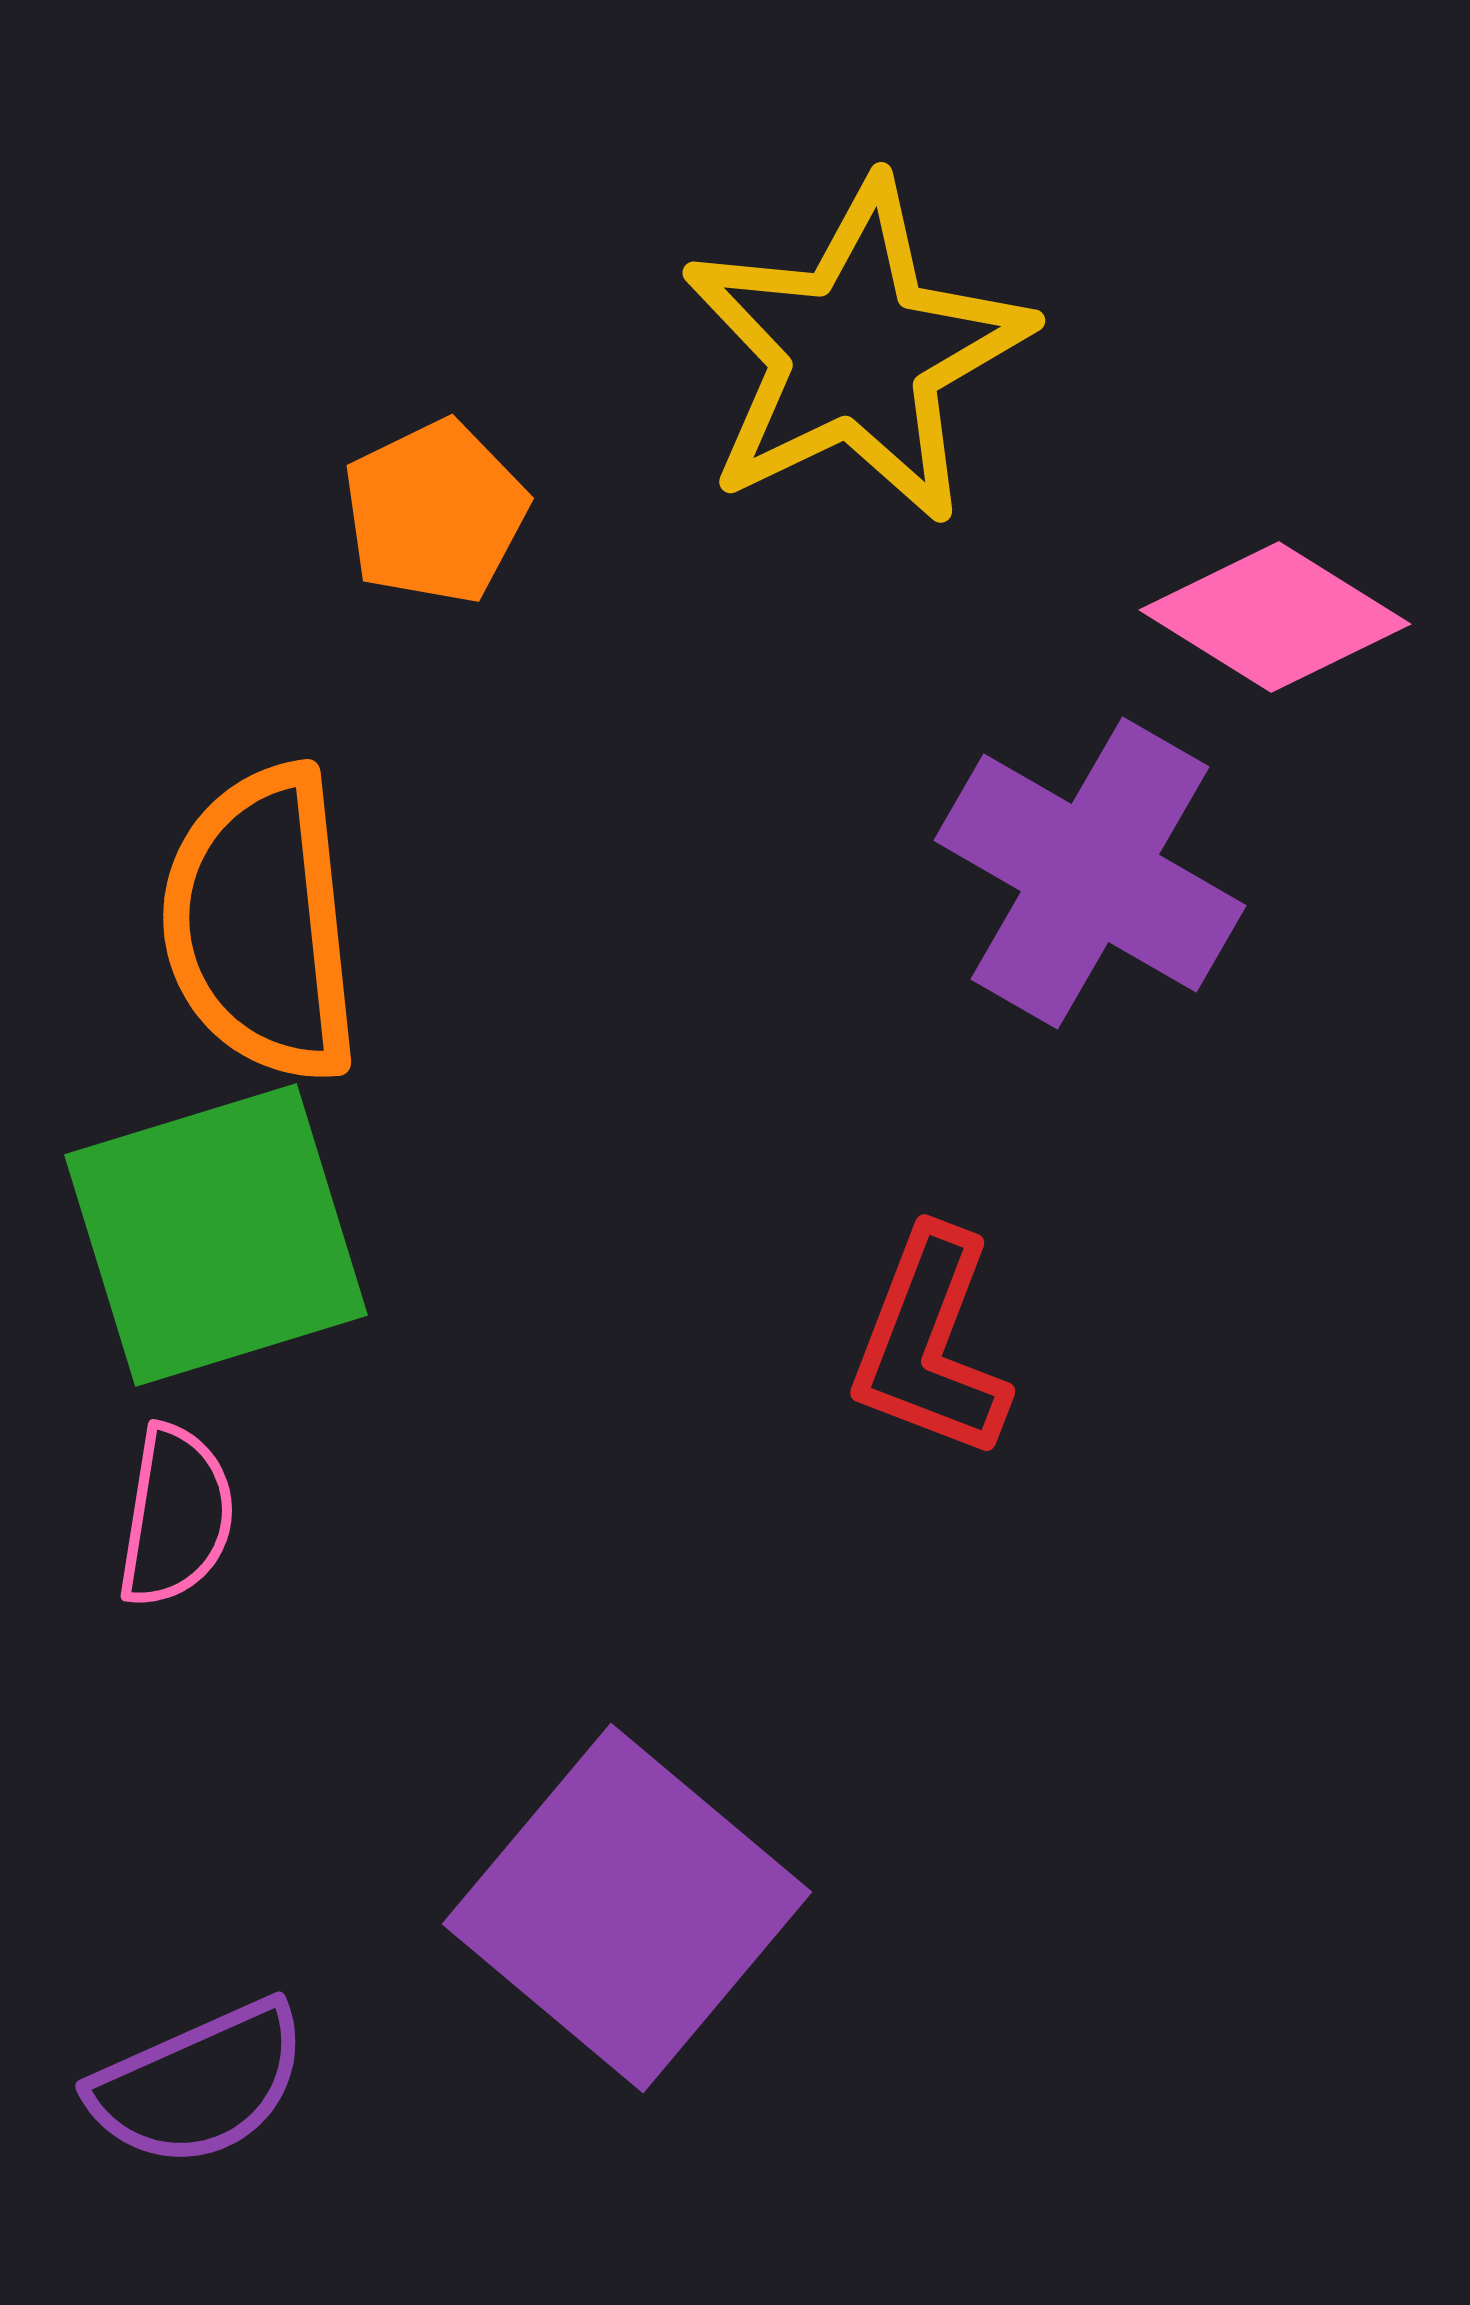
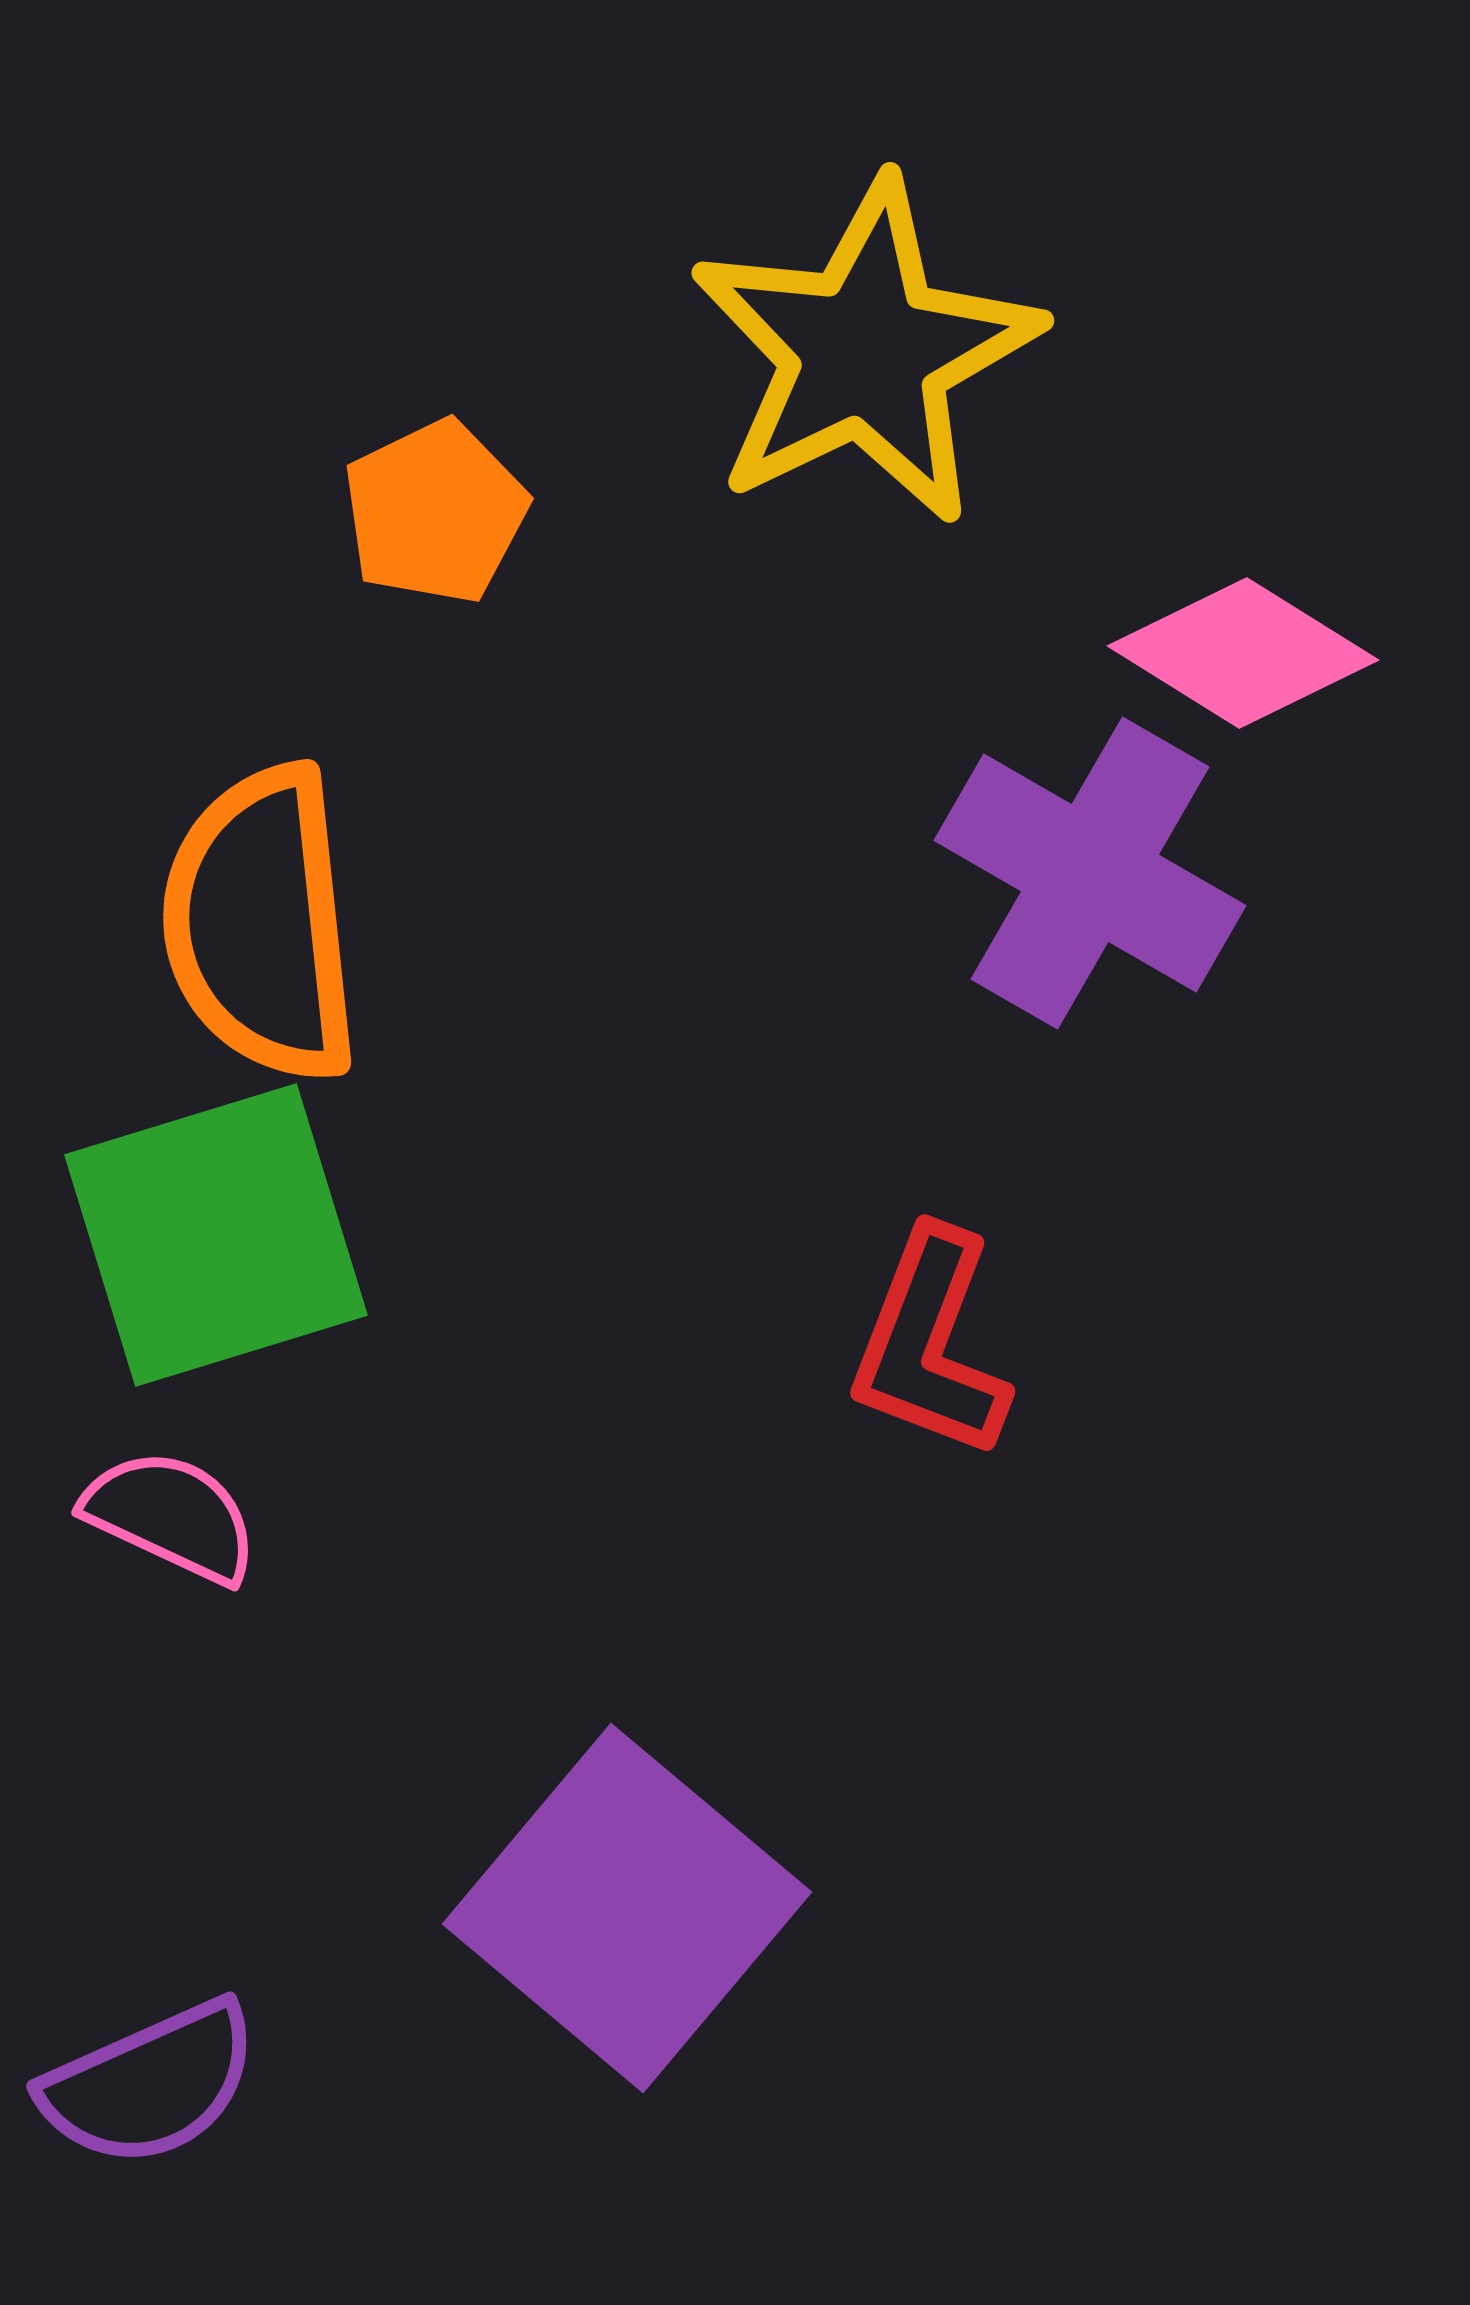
yellow star: moved 9 px right
pink diamond: moved 32 px left, 36 px down
pink semicircle: moved 5 px left; rotated 74 degrees counterclockwise
purple semicircle: moved 49 px left
